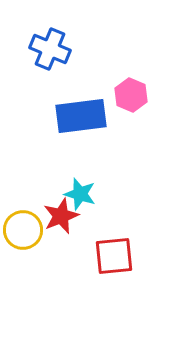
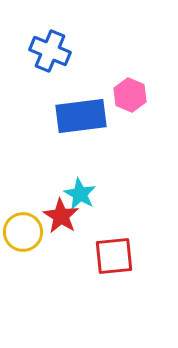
blue cross: moved 2 px down
pink hexagon: moved 1 px left
cyan star: rotated 12 degrees clockwise
red star: rotated 18 degrees counterclockwise
yellow circle: moved 2 px down
